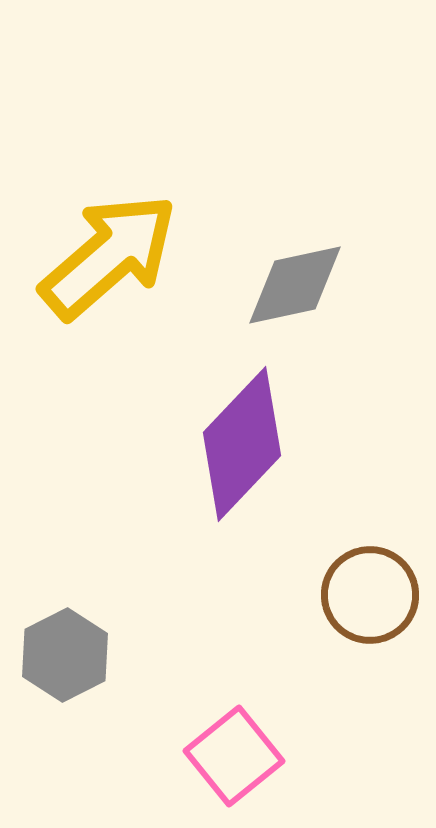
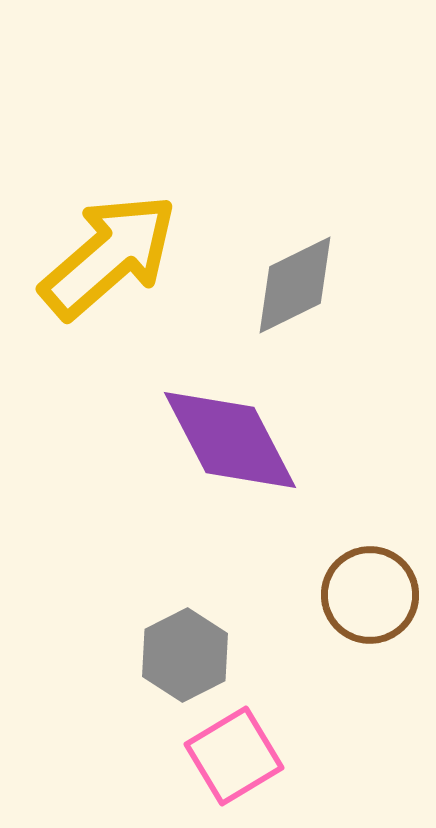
gray diamond: rotated 14 degrees counterclockwise
purple diamond: moved 12 px left, 4 px up; rotated 71 degrees counterclockwise
gray hexagon: moved 120 px right
pink square: rotated 8 degrees clockwise
